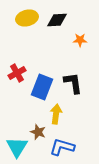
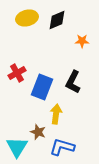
black diamond: rotated 20 degrees counterclockwise
orange star: moved 2 px right, 1 px down
black L-shape: moved 1 px up; rotated 145 degrees counterclockwise
